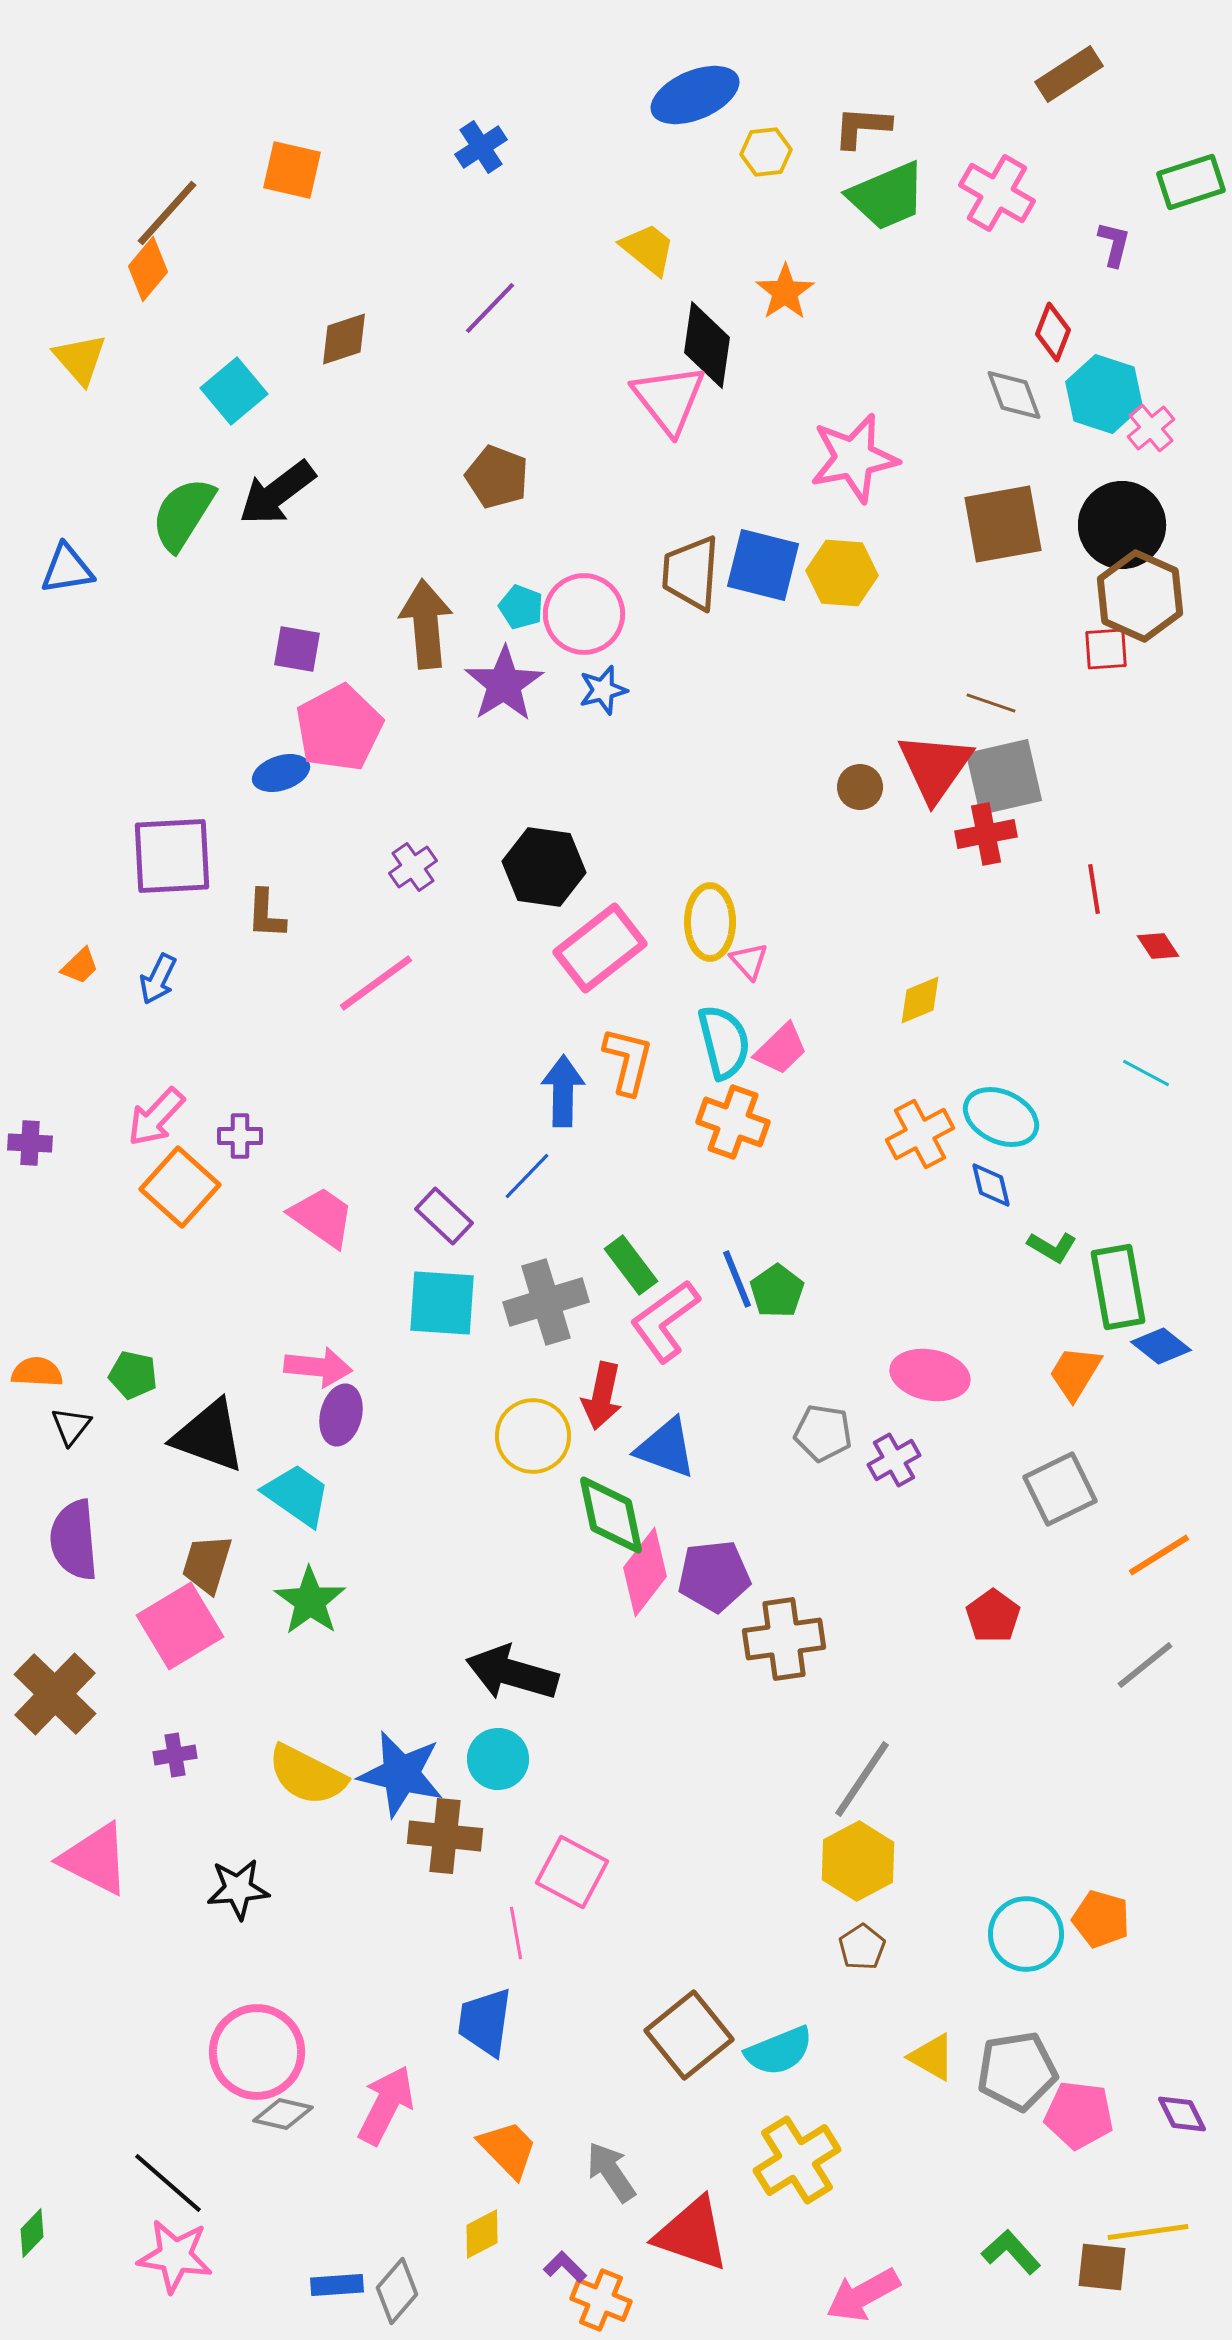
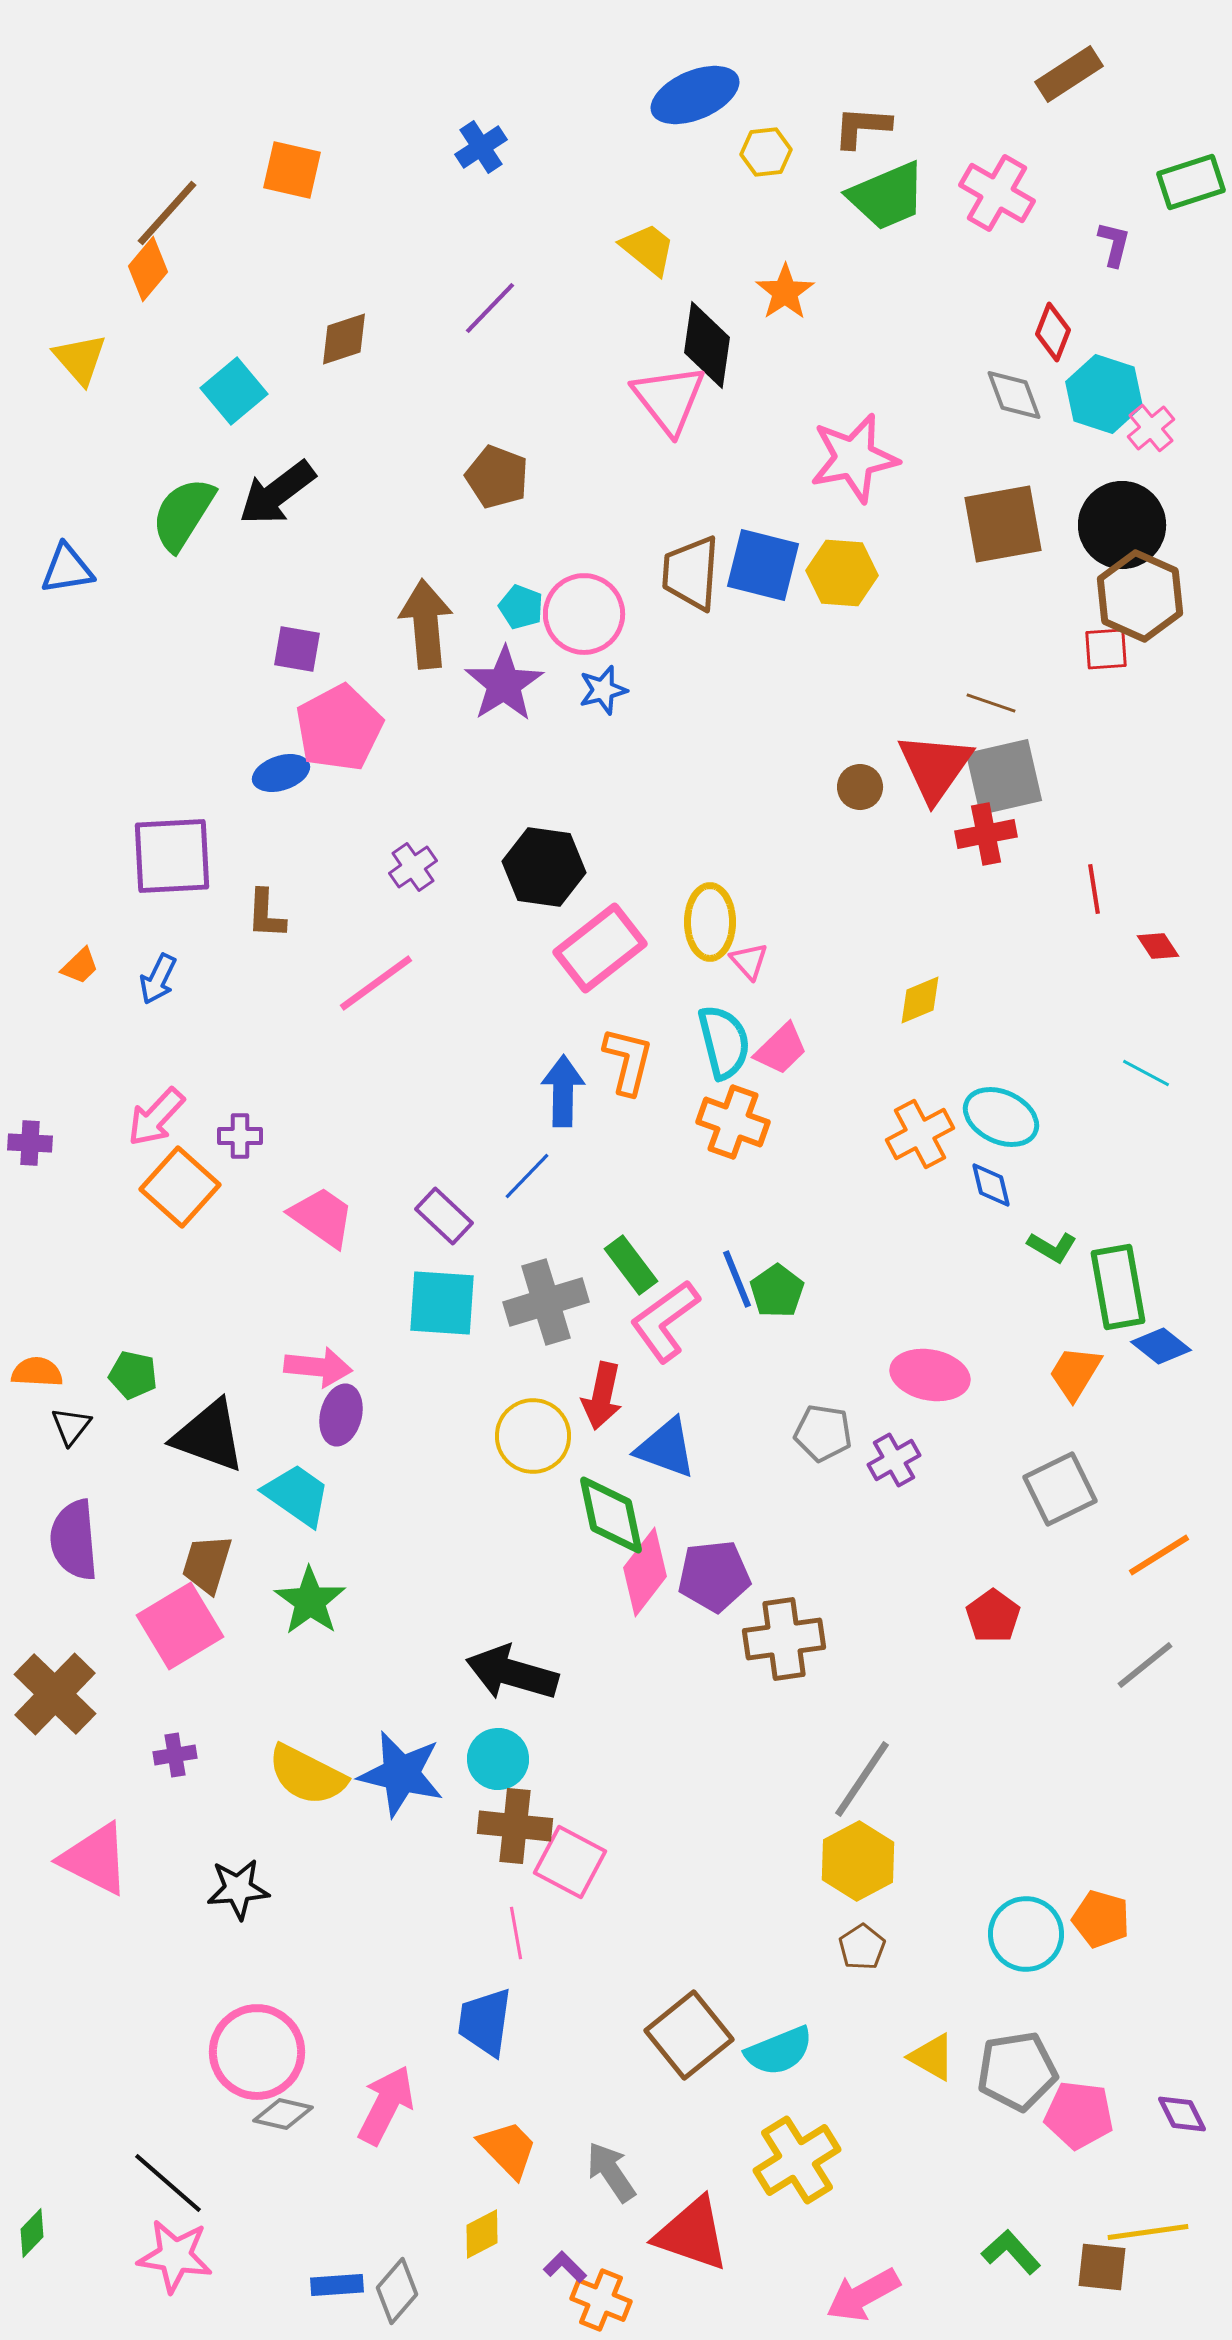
brown cross at (445, 1836): moved 70 px right, 10 px up
pink square at (572, 1872): moved 2 px left, 10 px up
